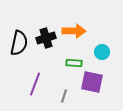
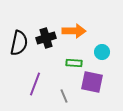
gray line: rotated 40 degrees counterclockwise
